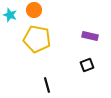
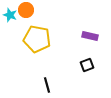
orange circle: moved 8 px left
